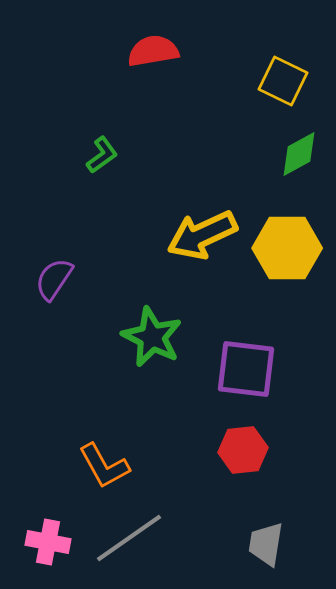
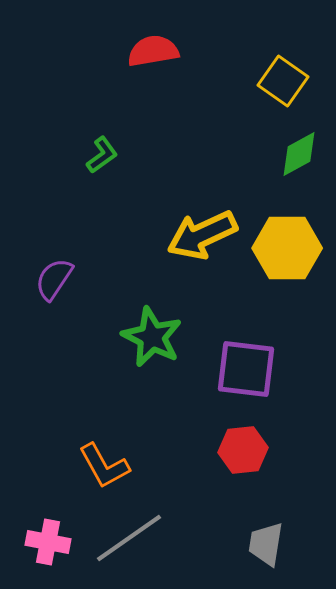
yellow square: rotated 9 degrees clockwise
